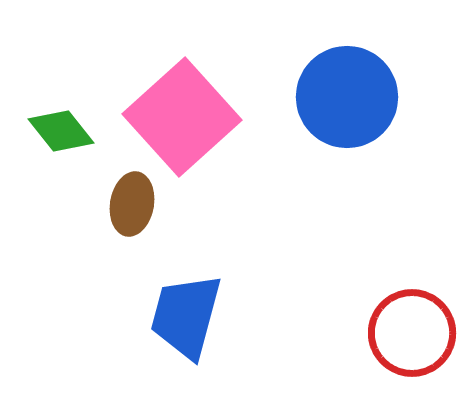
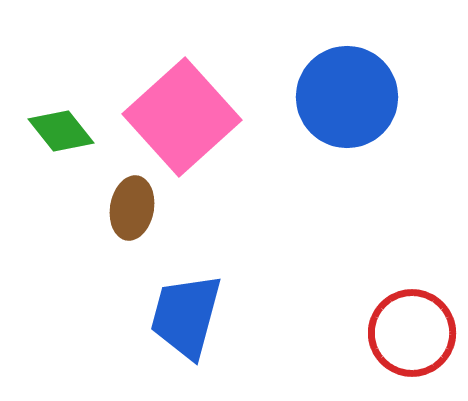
brown ellipse: moved 4 px down
